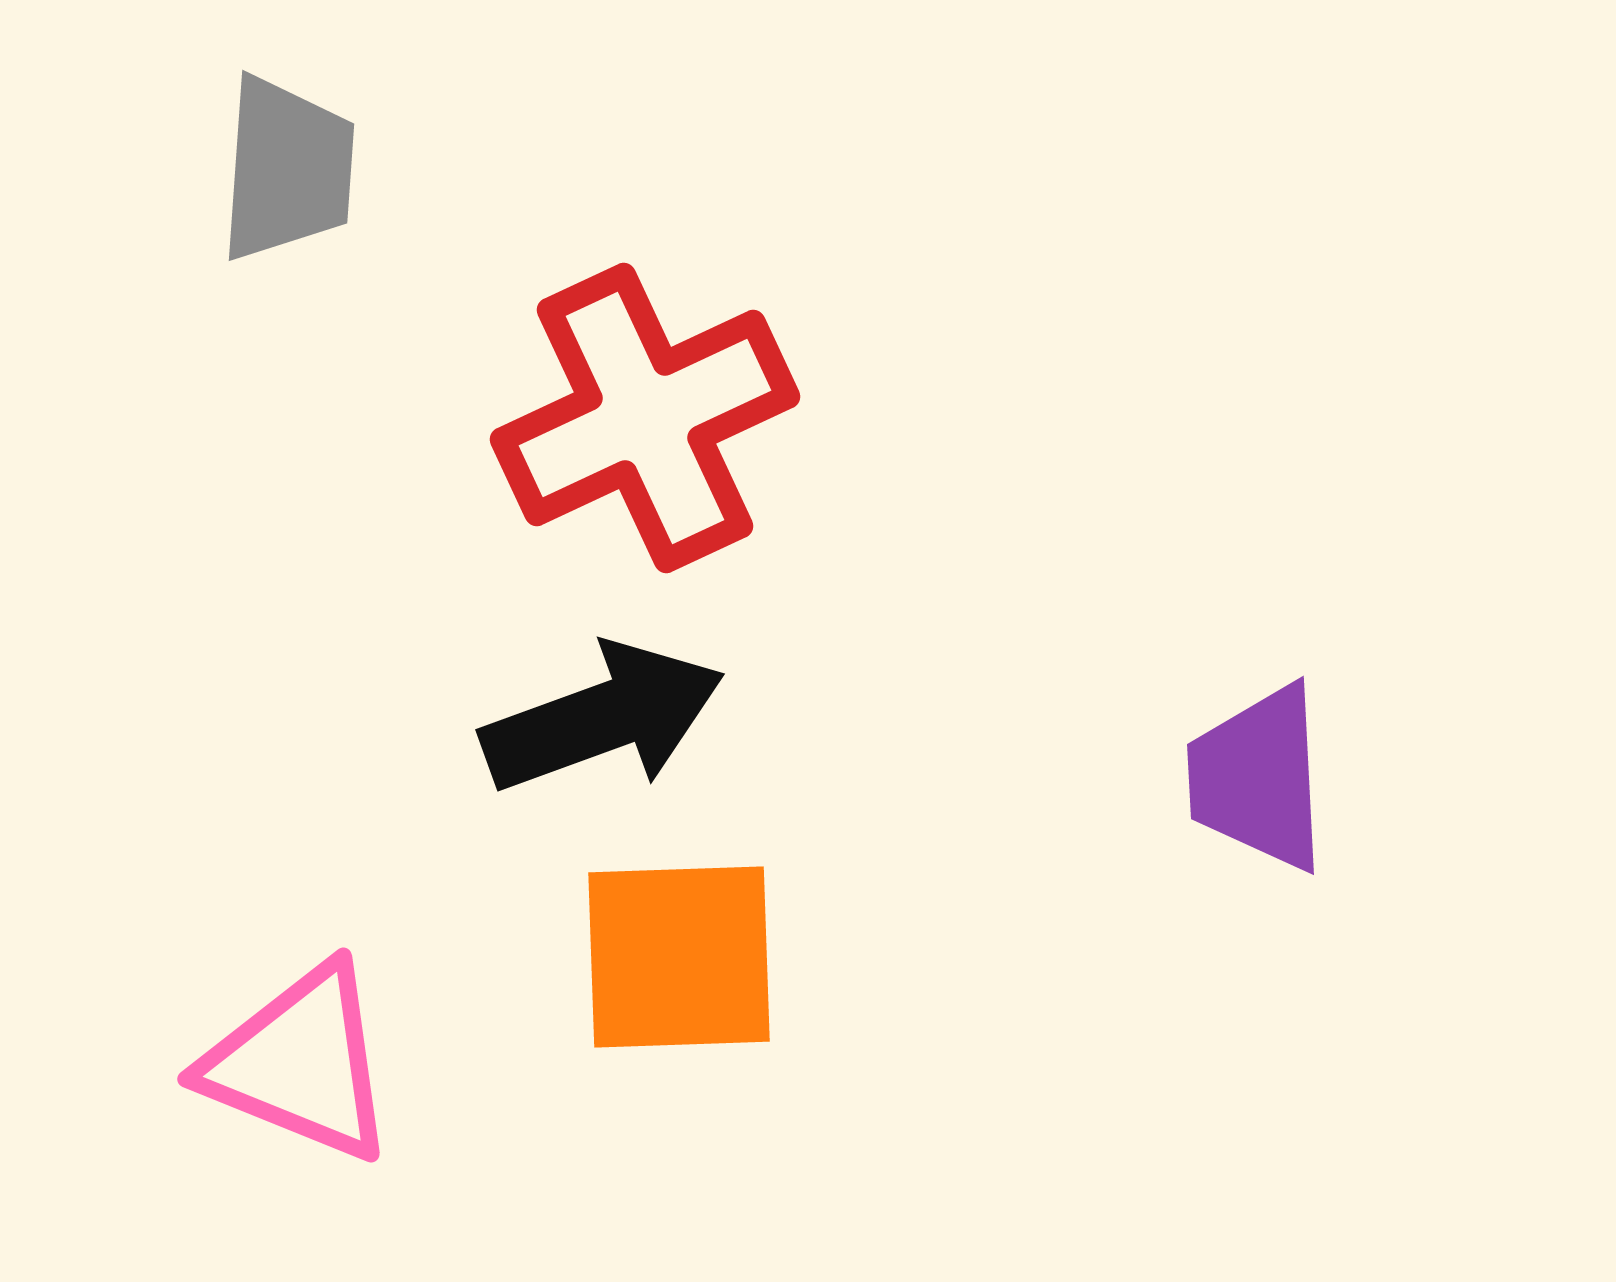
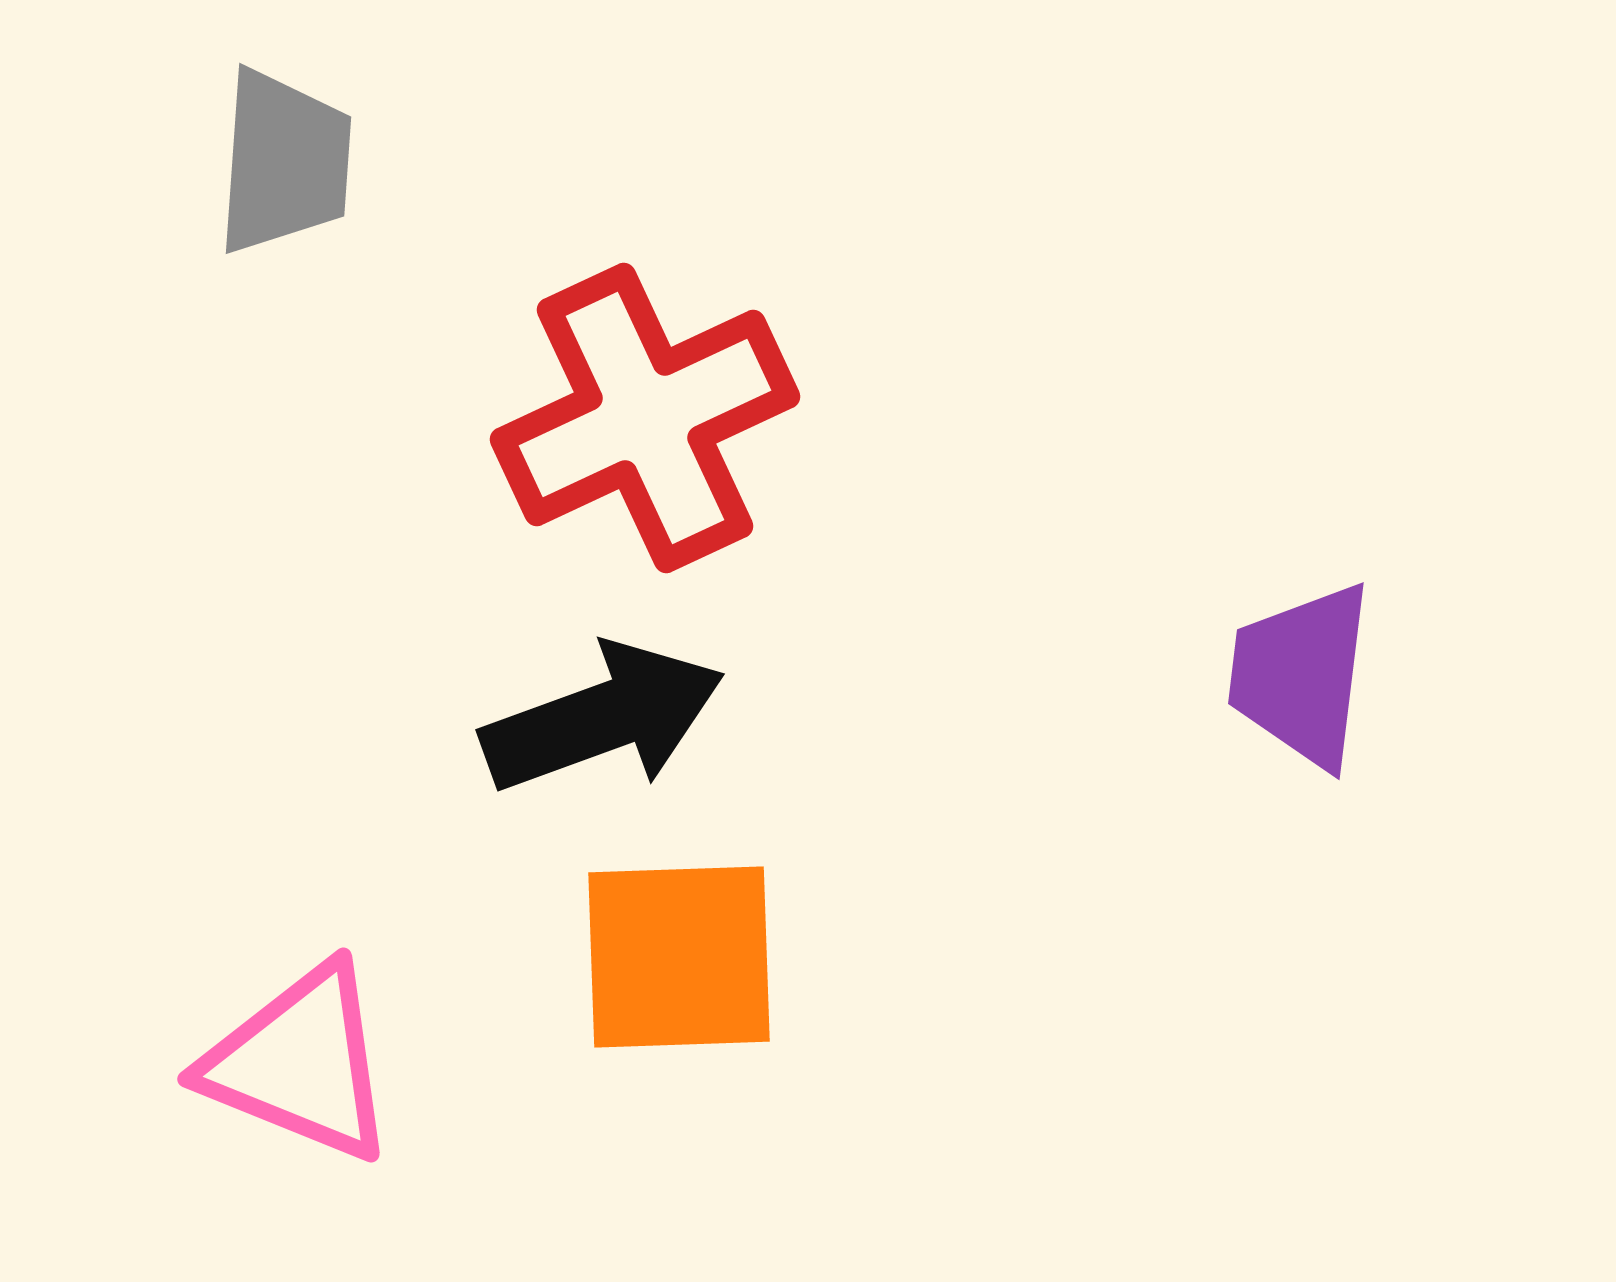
gray trapezoid: moved 3 px left, 7 px up
purple trapezoid: moved 43 px right, 103 px up; rotated 10 degrees clockwise
